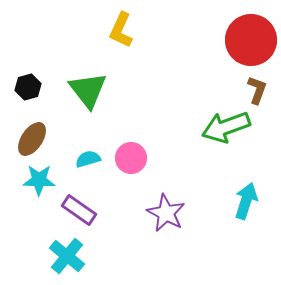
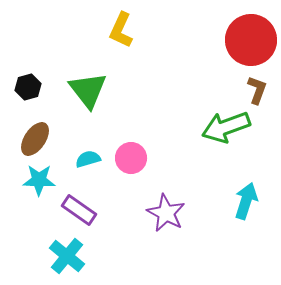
brown ellipse: moved 3 px right
